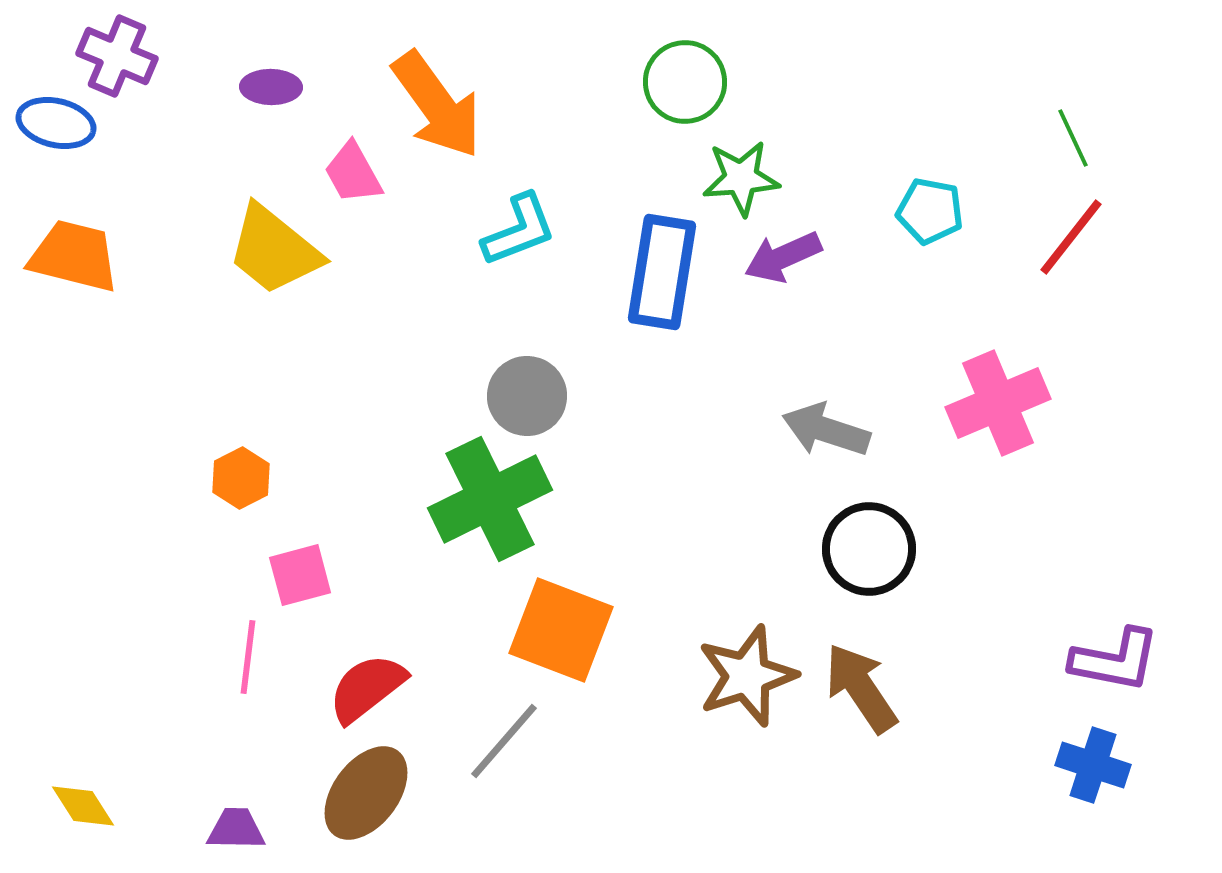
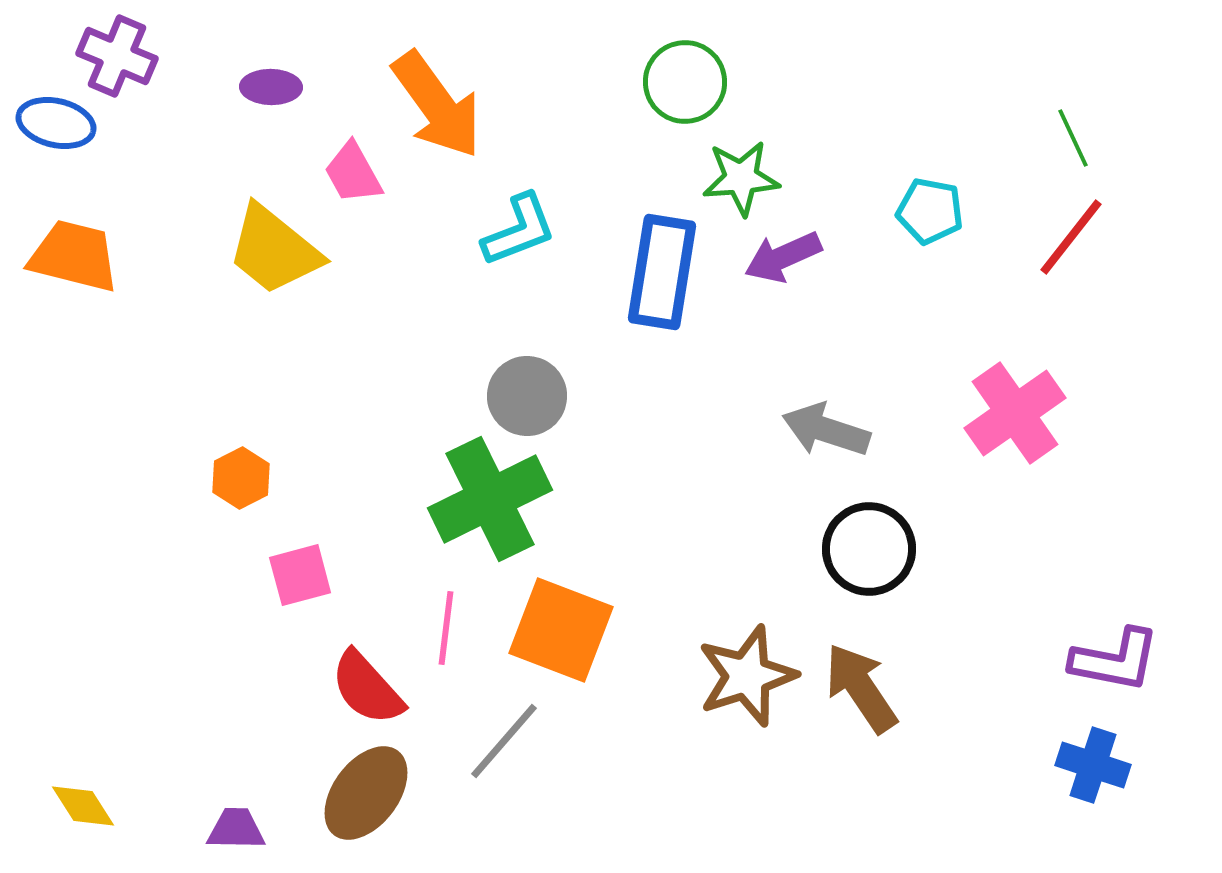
pink cross: moved 17 px right, 10 px down; rotated 12 degrees counterclockwise
pink line: moved 198 px right, 29 px up
red semicircle: rotated 94 degrees counterclockwise
